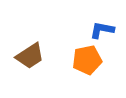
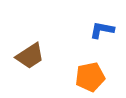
orange pentagon: moved 3 px right, 17 px down
